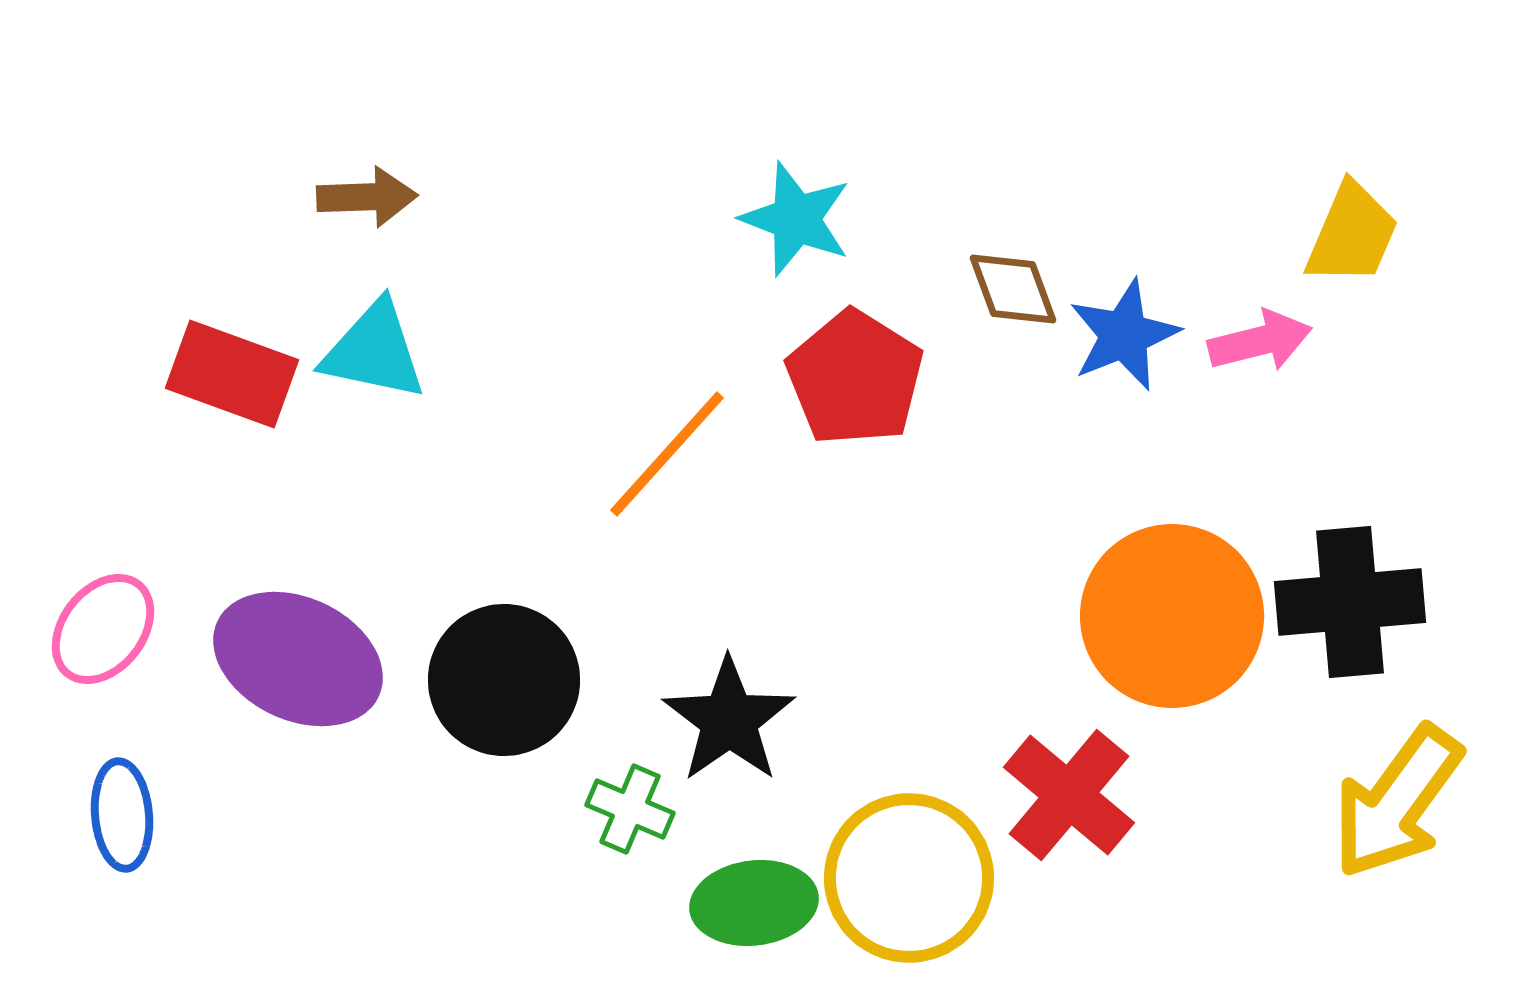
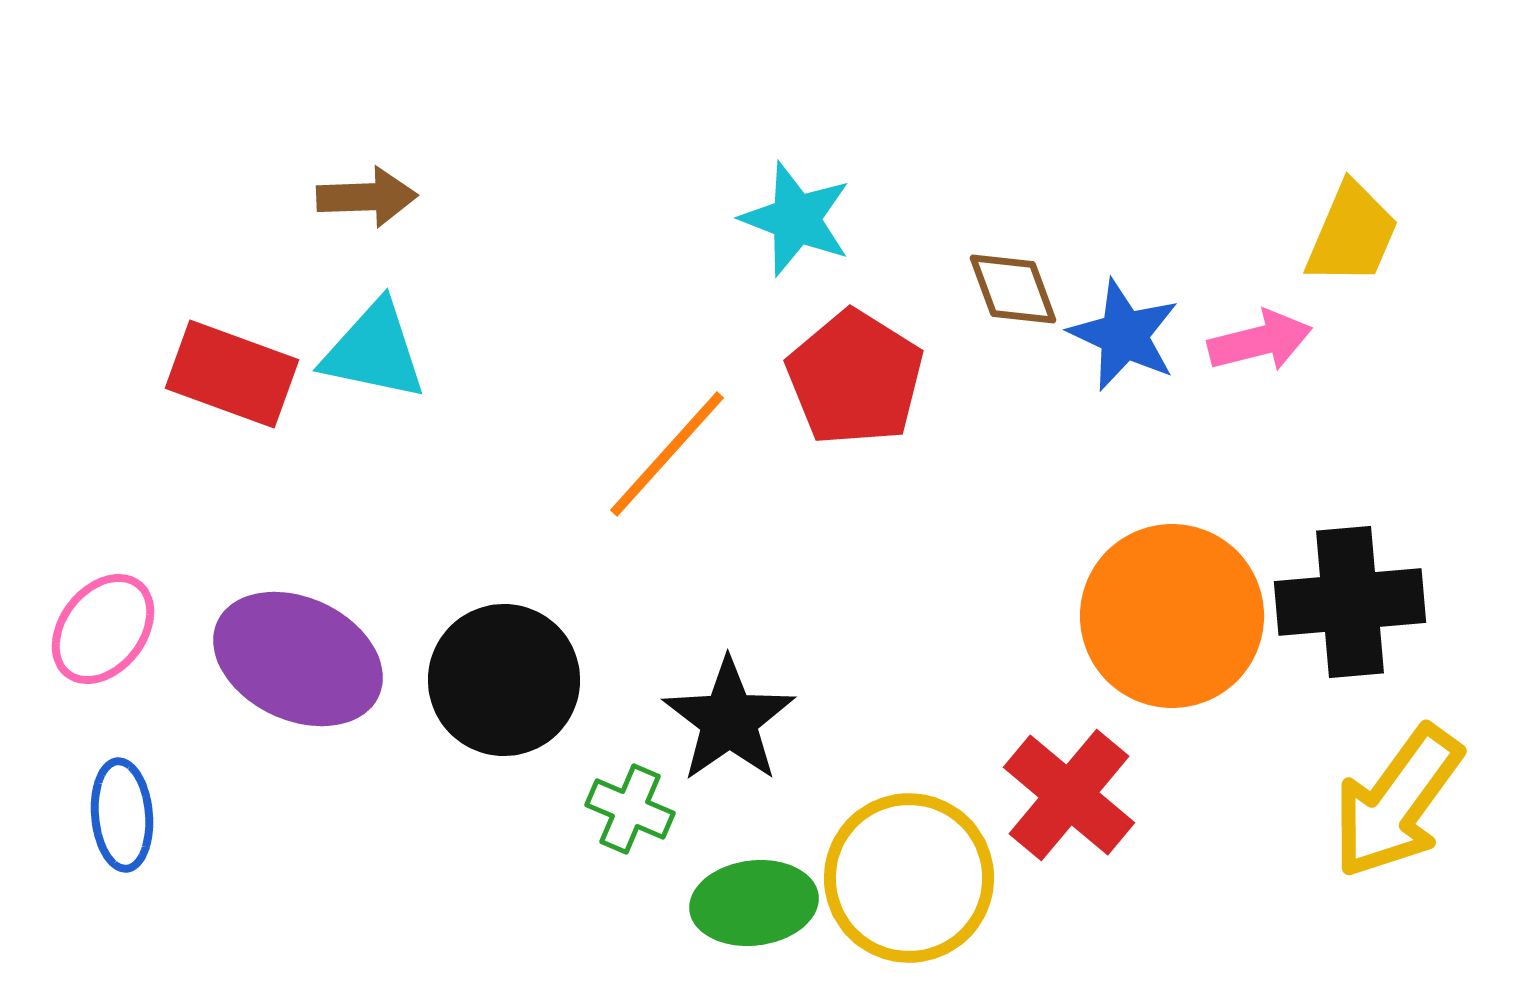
blue star: rotated 25 degrees counterclockwise
